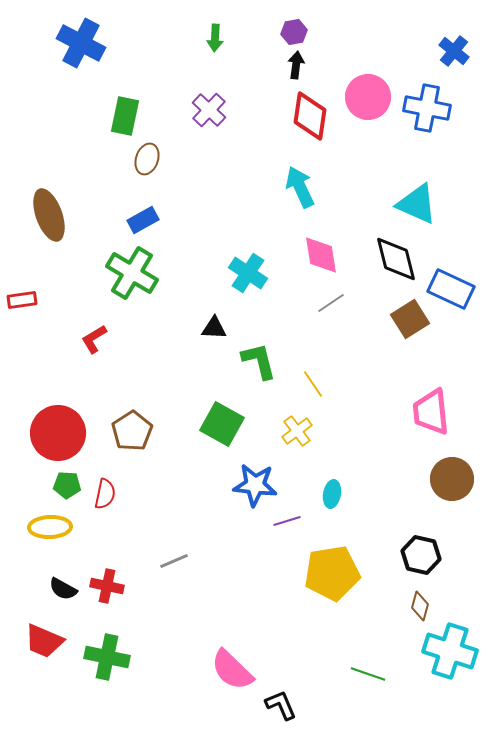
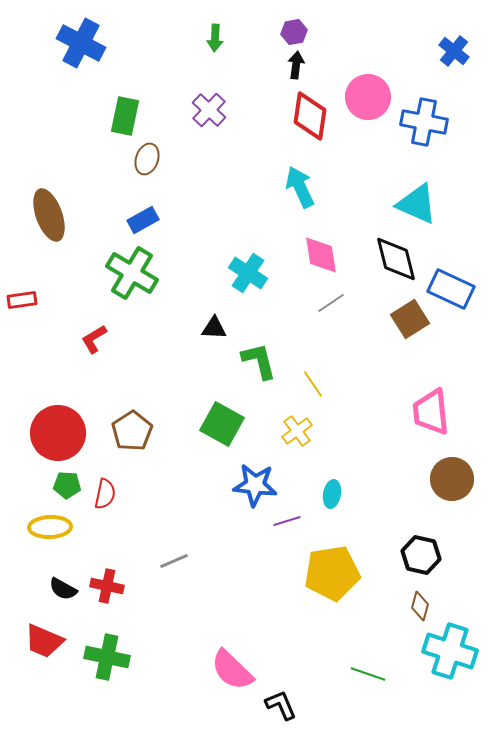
blue cross at (427, 108): moved 3 px left, 14 px down
